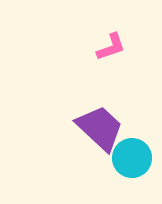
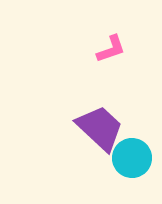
pink L-shape: moved 2 px down
